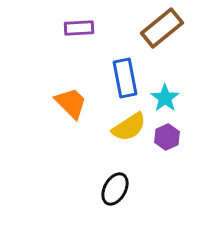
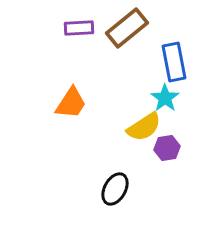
brown rectangle: moved 35 px left
blue rectangle: moved 49 px right, 16 px up
orange trapezoid: rotated 78 degrees clockwise
yellow semicircle: moved 15 px right
purple hexagon: moved 11 px down; rotated 15 degrees clockwise
